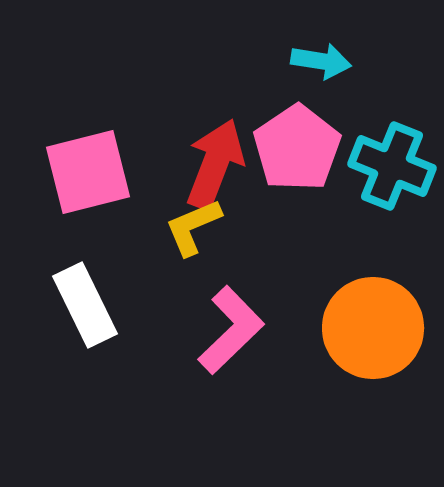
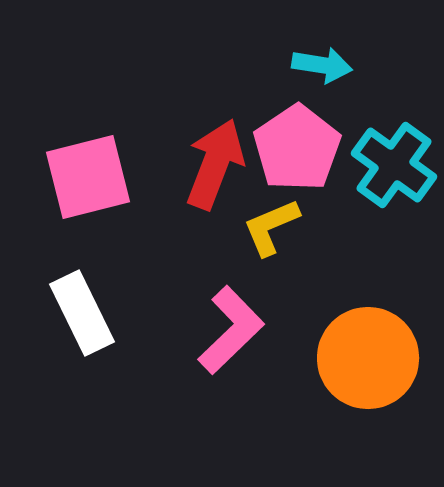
cyan arrow: moved 1 px right, 4 px down
cyan cross: moved 2 px right, 1 px up; rotated 14 degrees clockwise
pink square: moved 5 px down
yellow L-shape: moved 78 px right
white rectangle: moved 3 px left, 8 px down
orange circle: moved 5 px left, 30 px down
